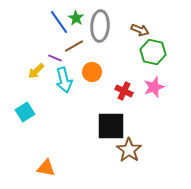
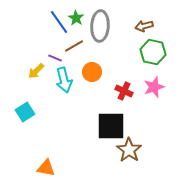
brown arrow: moved 4 px right, 4 px up; rotated 144 degrees clockwise
